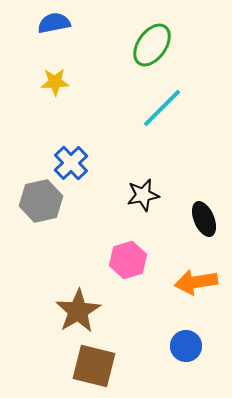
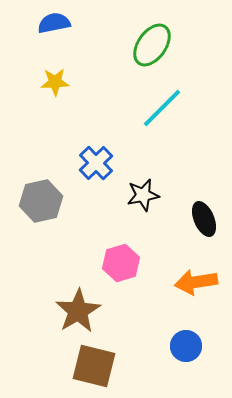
blue cross: moved 25 px right
pink hexagon: moved 7 px left, 3 px down
